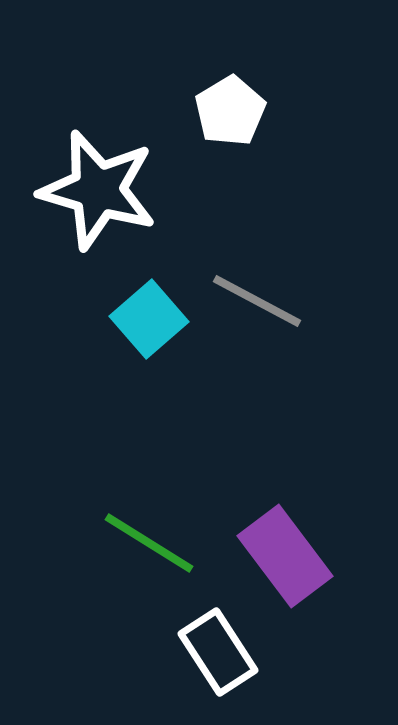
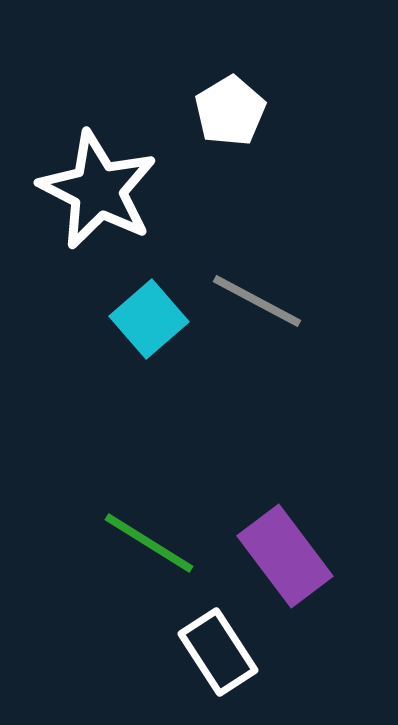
white star: rotated 11 degrees clockwise
